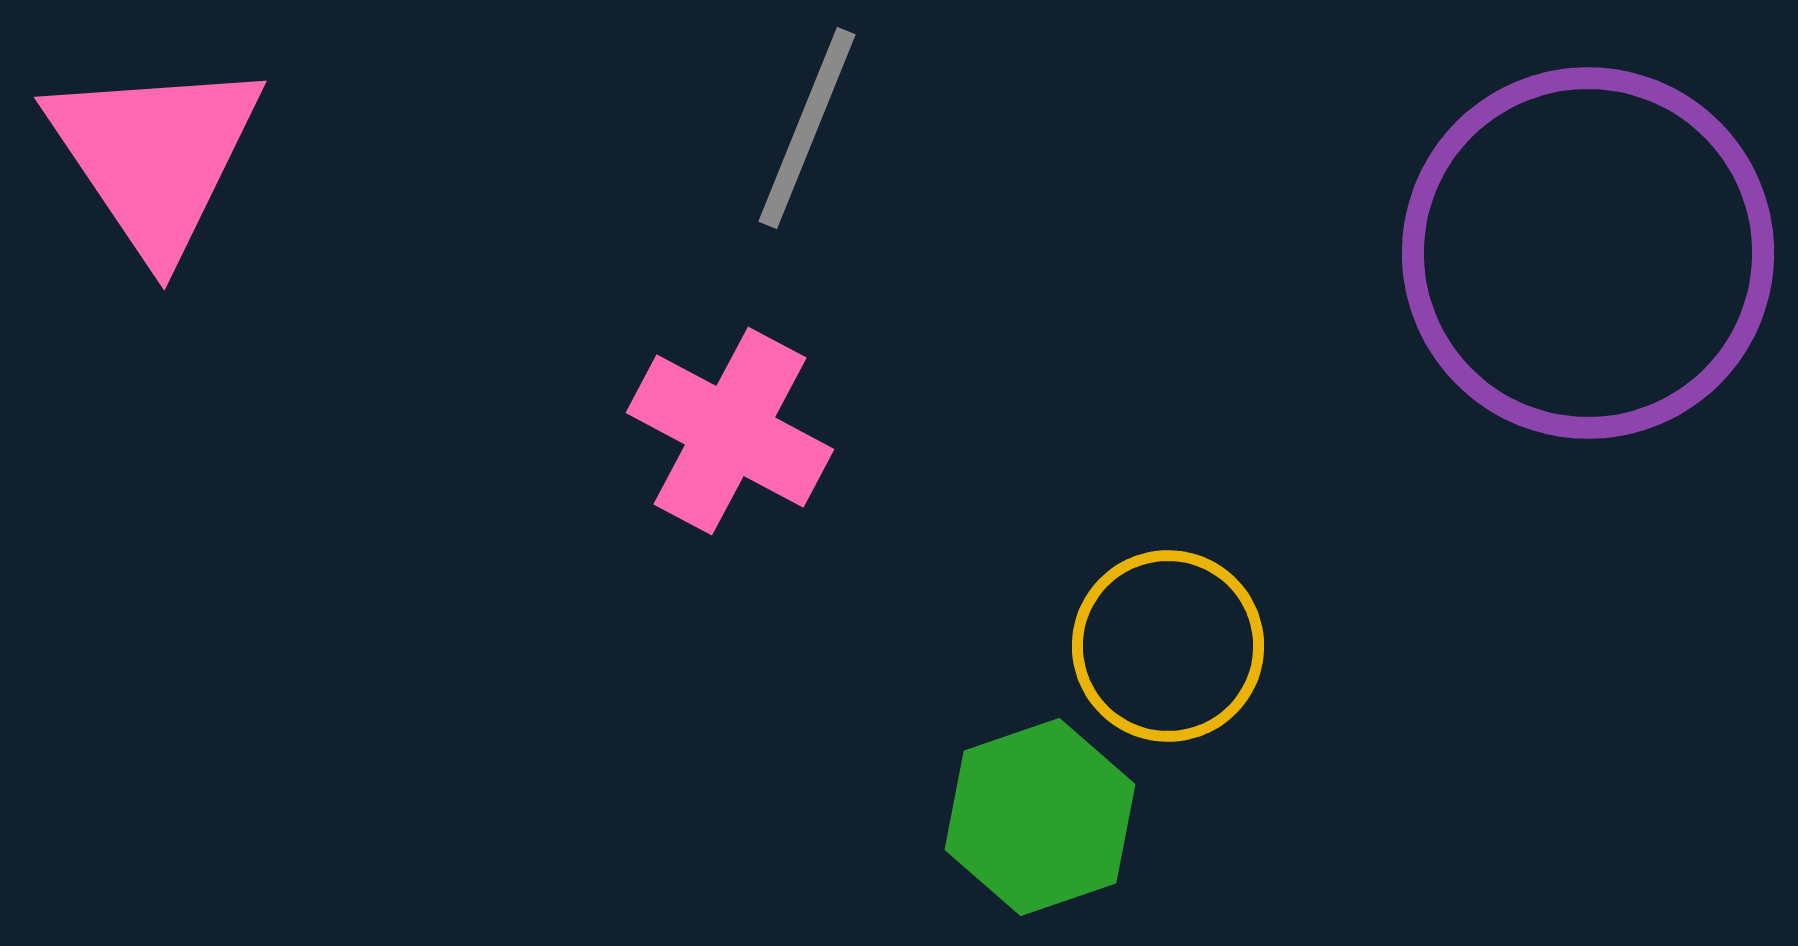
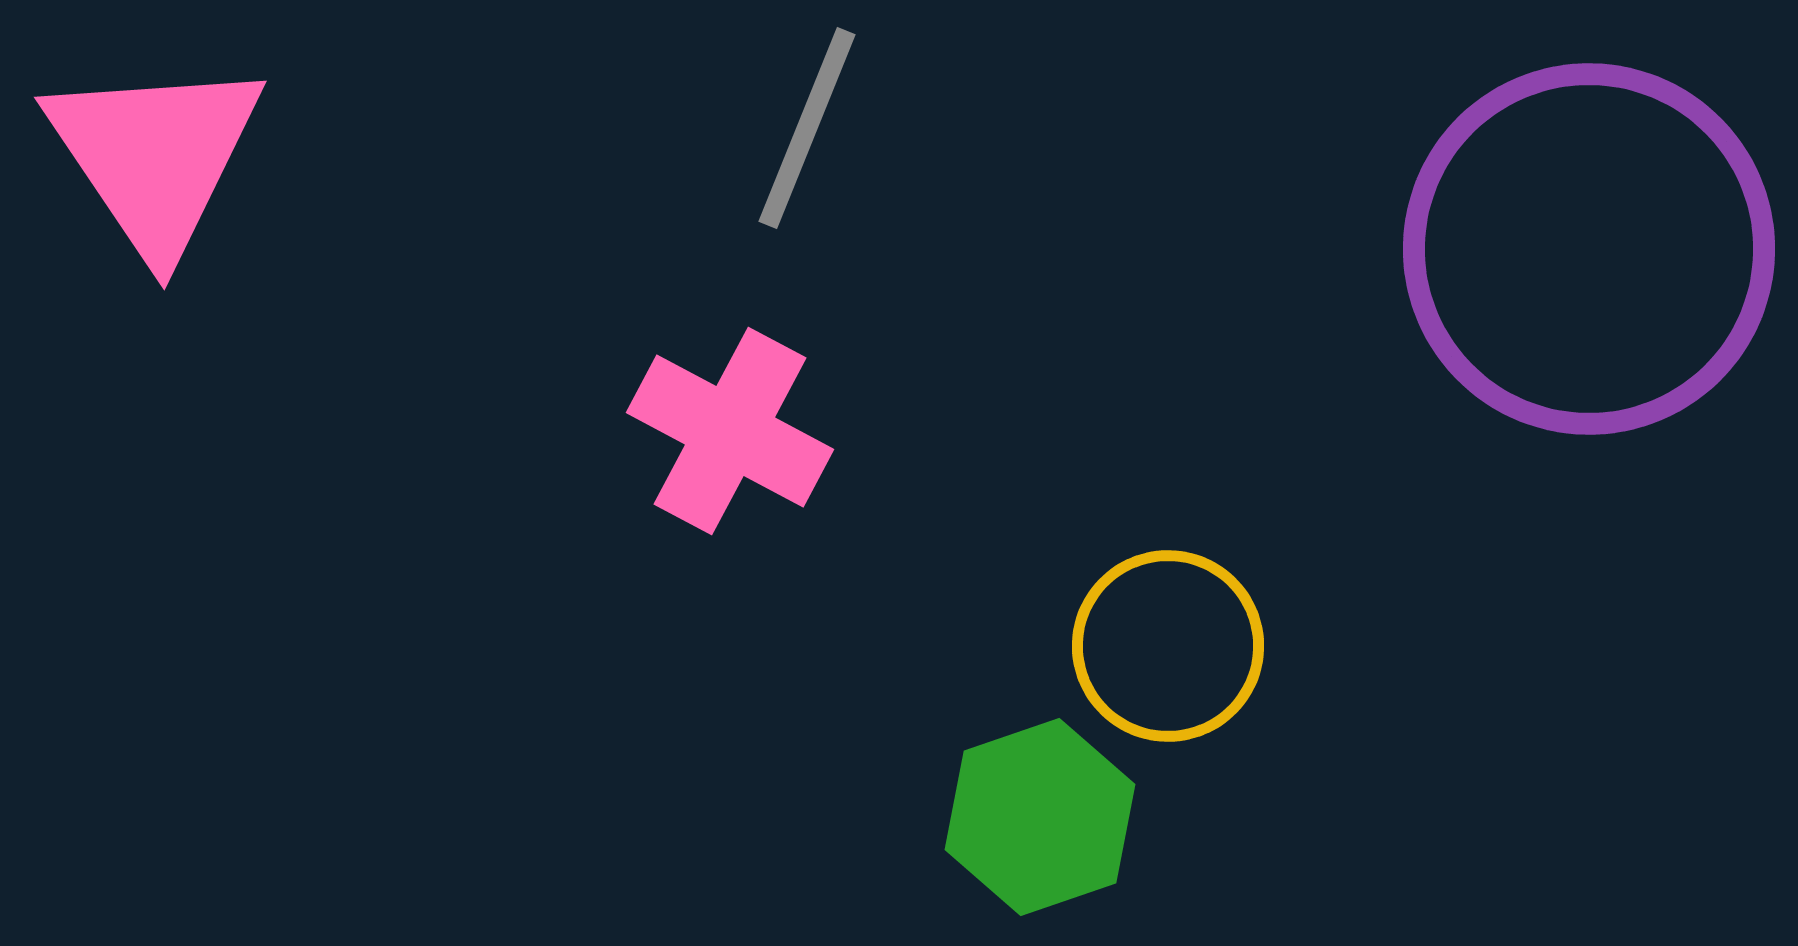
purple circle: moved 1 px right, 4 px up
